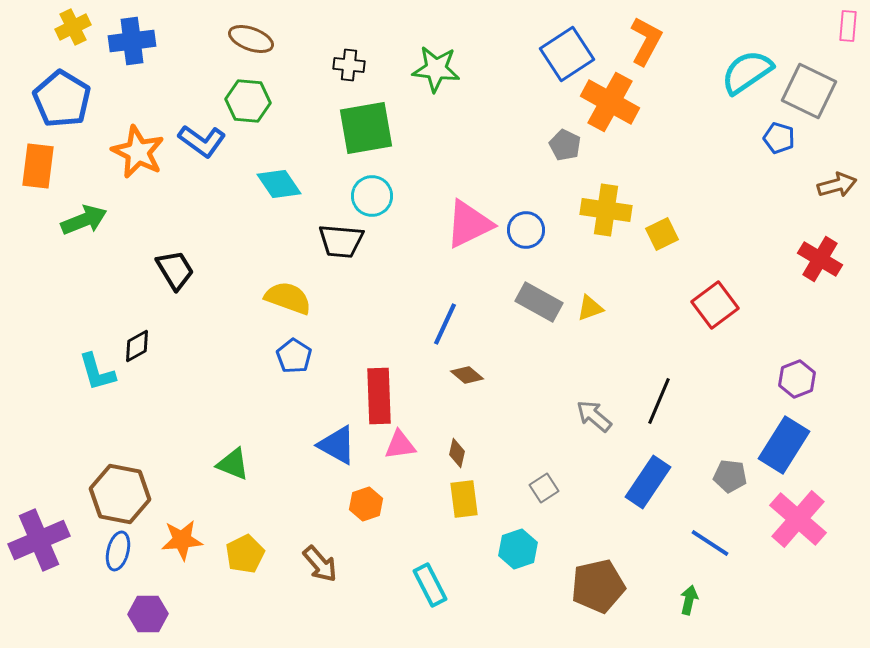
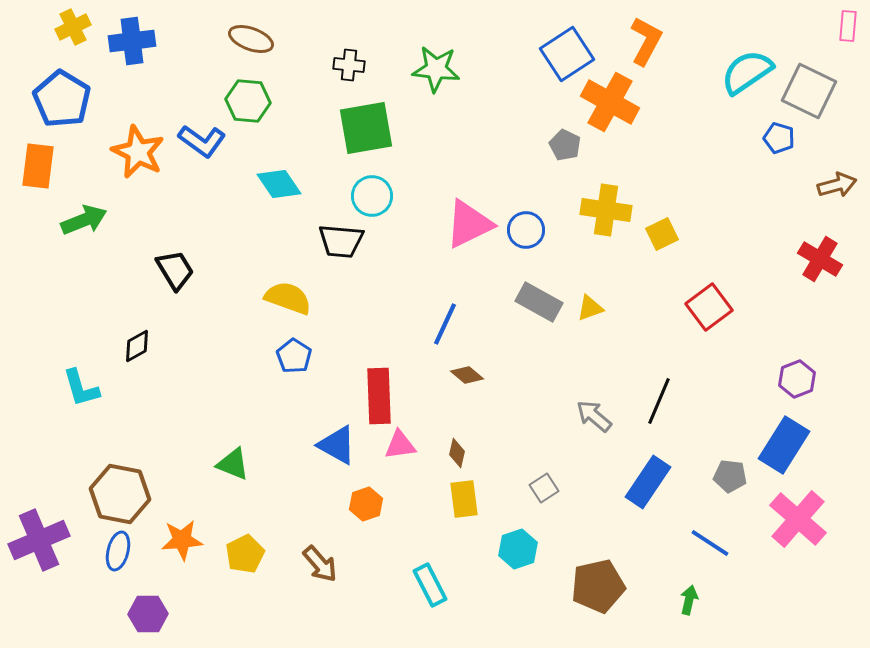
red square at (715, 305): moved 6 px left, 2 px down
cyan L-shape at (97, 372): moved 16 px left, 16 px down
